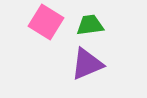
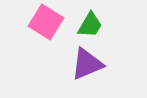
green trapezoid: rotated 128 degrees clockwise
